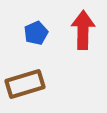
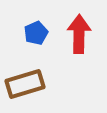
red arrow: moved 4 px left, 4 px down
